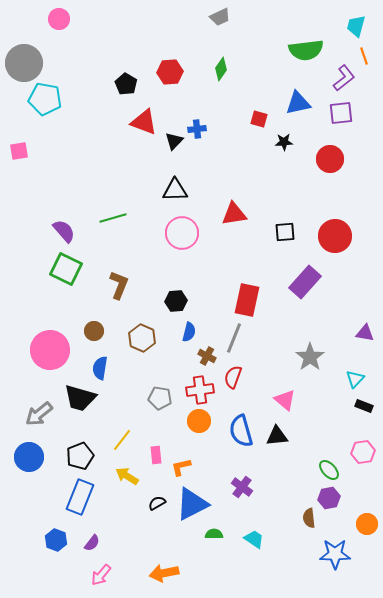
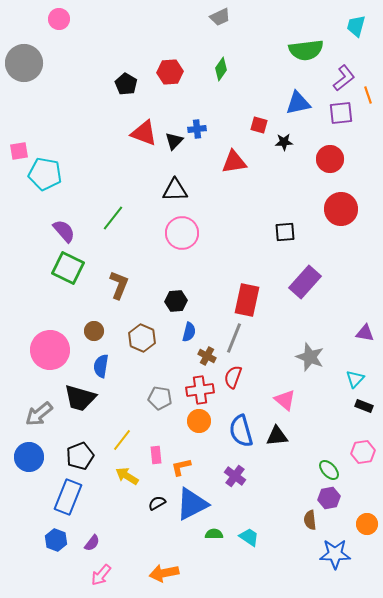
orange line at (364, 56): moved 4 px right, 39 px down
cyan pentagon at (45, 99): moved 75 px down
red square at (259, 119): moved 6 px down
red triangle at (144, 122): moved 11 px down
red triangle at (234, 214): moved 52 px up
green line at (113, 218): rotated 36 degrees counterclockwise
red circle at (335, 236): moved 6 px right, 27 px up
green square at (66, 269): moved 2 px right, 1 px up
gray star at (310, 357): rotated 16 degrees counterclockwise
blue semicircle at (100, 368): moved 1 px right, 2 px up
purple cross at (242, 487): moved 7 px left, 11 px up
blue rectangle at (80, 497): moved 12 px left
brown semicircle at (309, 518): moved 1 px right, 2 px down
cyan trapezoid at (254, 539): moved 5 px left, 2 px up
